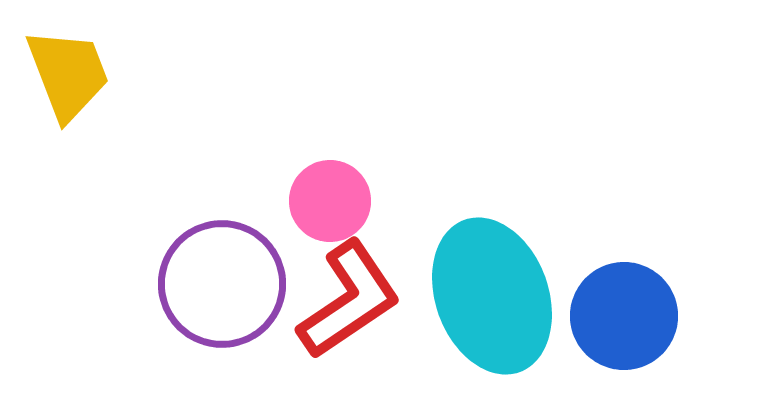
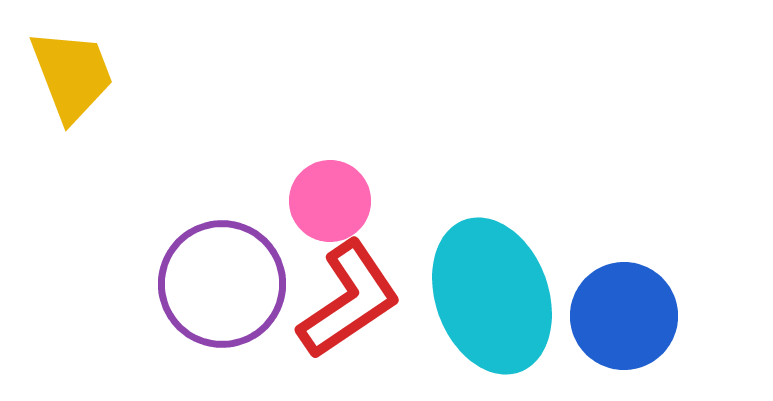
yellow trapezoid: moved 4 px right, 1 px down
